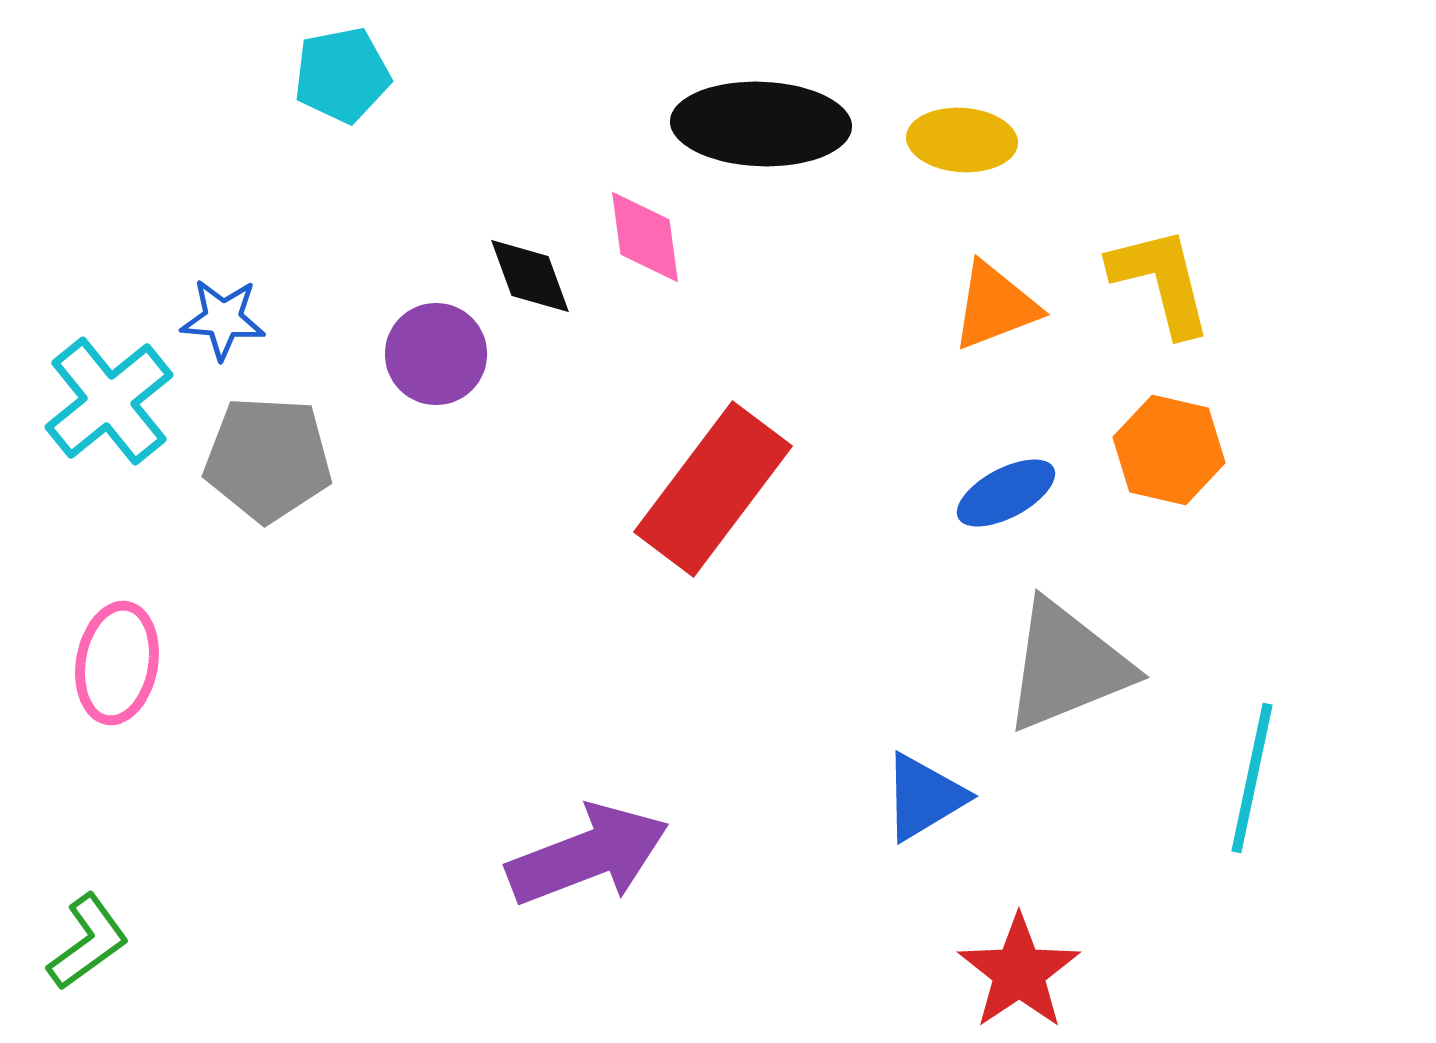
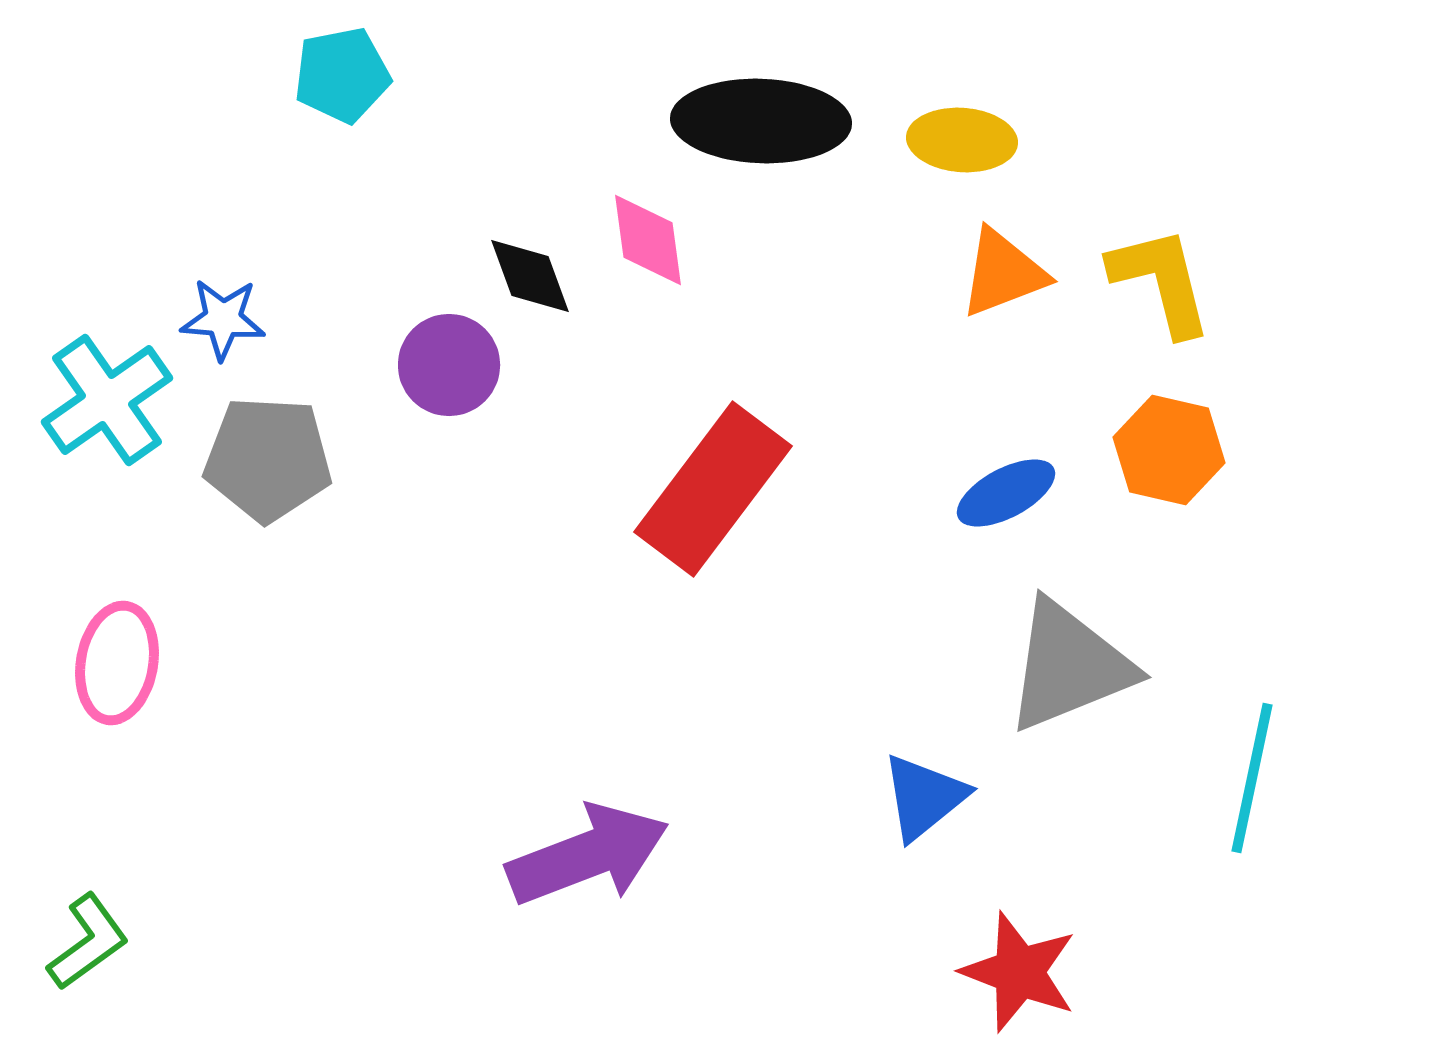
black ellipse: moved 3 px up
pink diamond: moved 3 px right, 3 px down
orange triangle: moved 8 px right, 33 px up
purple circle: moved 13 px right, 11 px down
cyan cross: moved 2 px left, 1 px up; rotated 4 degrees clockwise
gray triangle: moved 2 px right
blue triangle: rotated 8 degrees counterclockwise
red star: rotated 17 degrees counterclockwise
